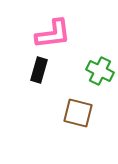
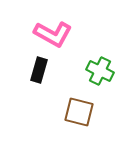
pink L-shape: rotated 36 degrees clockwise
brown square: moved 1 px right, 1 px up
